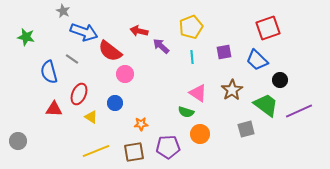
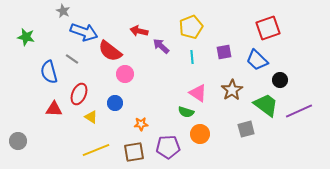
yellow line: moved 1 px up
